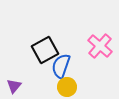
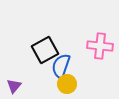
pink cross: rotated 35 degrees counterclockwise
yellow circle: moved 3 px up
